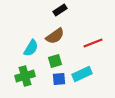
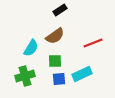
green square: rotated 16 degrees clockwise
